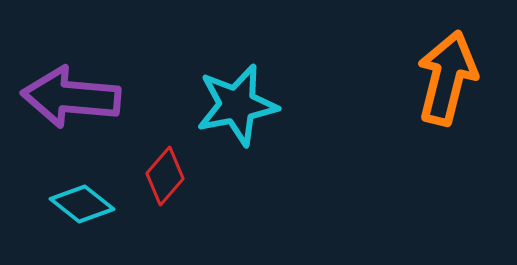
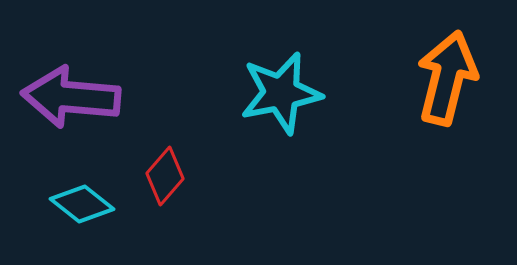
cyan star: moved 44 px right, 12 px up
